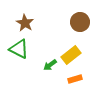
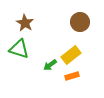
green triangle: rotated 10 degrees counterclockwise
orange rectangle: moved 3 px left, 3 px up
